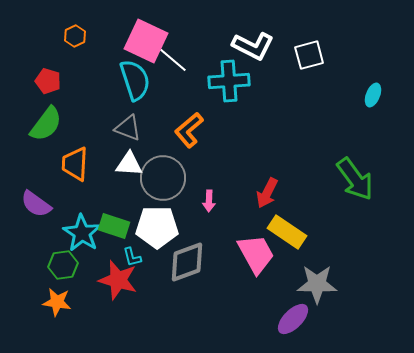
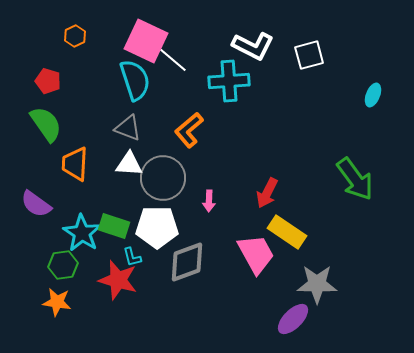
green semicircle: rotated 72 degrees counterclockwise
